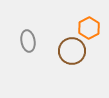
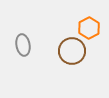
gray ellipse: moved 5 px left, 4 px down
